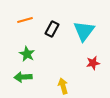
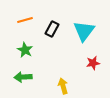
green star: moved 2 px left, 4 px up
